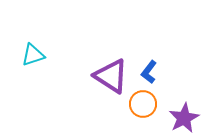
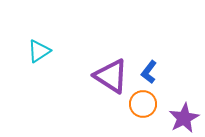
cyan triangle: moved 6 px right, 4 px up; rotated 15 degrees counterclockwise
